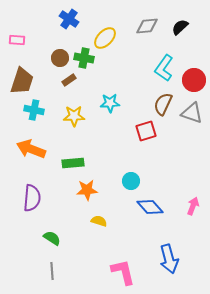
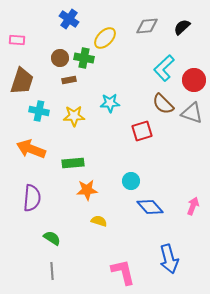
black semicircle: moved 2 px right
cyan L-shape: rotated 12 degrees clockwise
brown rectangle: rotated 24 degrees clockwise
brown semicircle: rotated 70 degrees counterclockwise
cyan cross: moved 5 px right, 1 px down
red square: moved 4 px left
